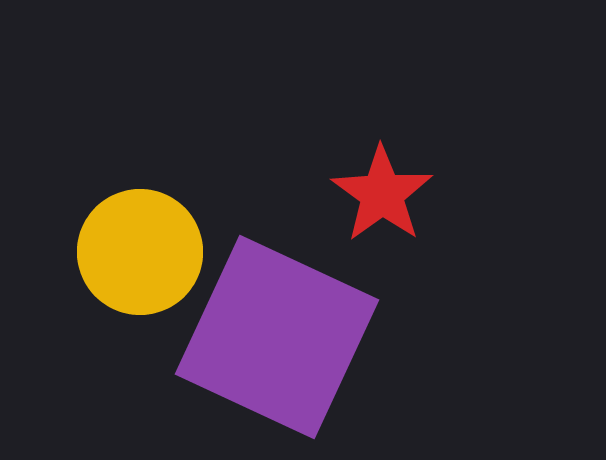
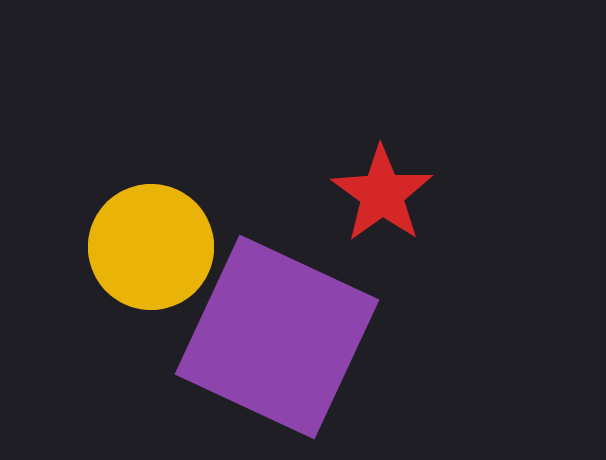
yellow circle: moved 11 px right, 5 px up
